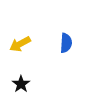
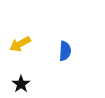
blue semicircle: moved 1 px left, 8 px down
